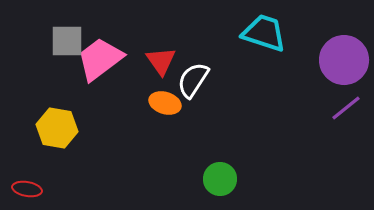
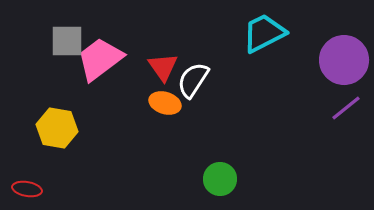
cyan trapezoid: rotated 45 degrees counterclockwise
red triangle: moved 2 px right, 6 px down
